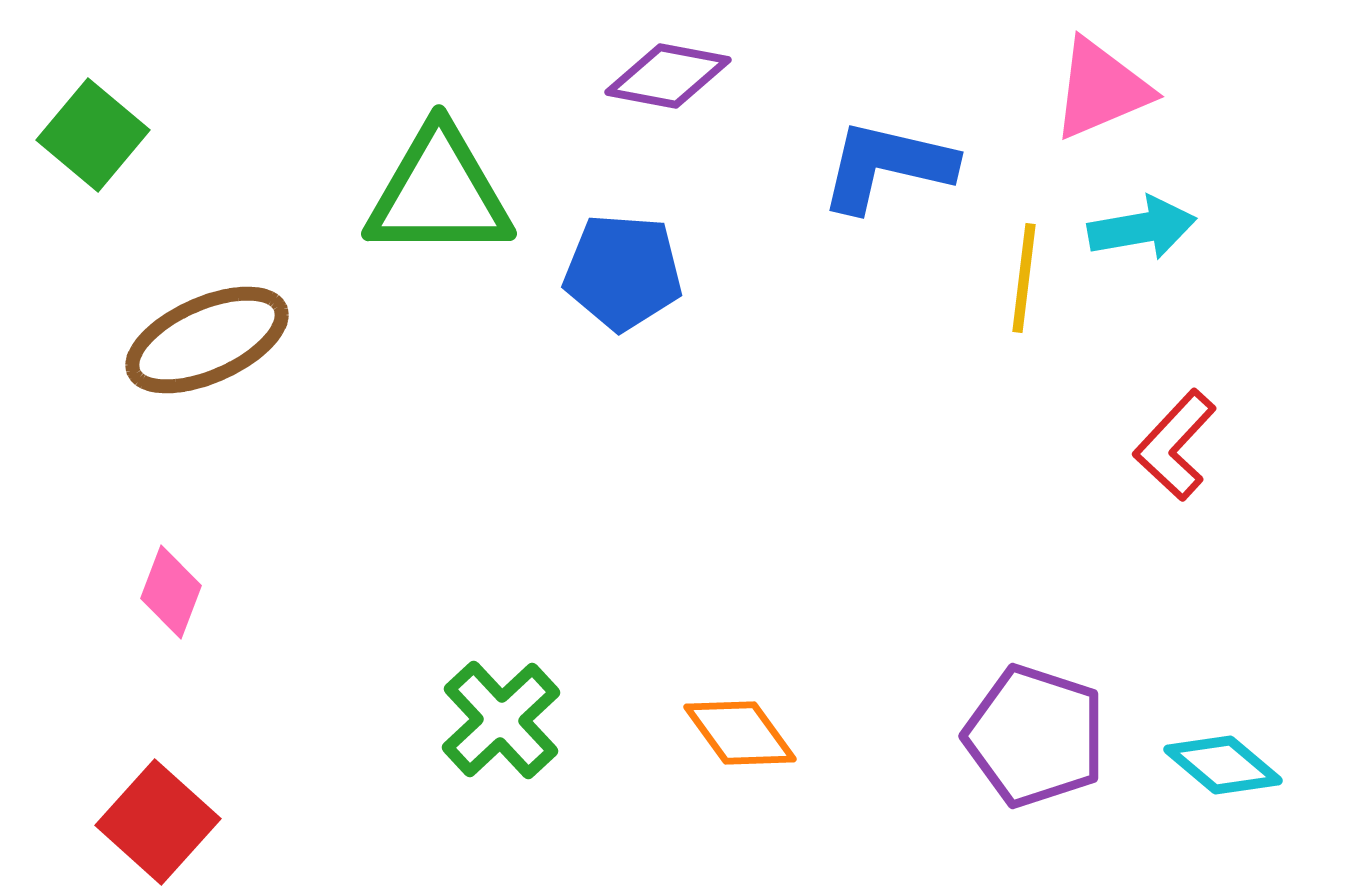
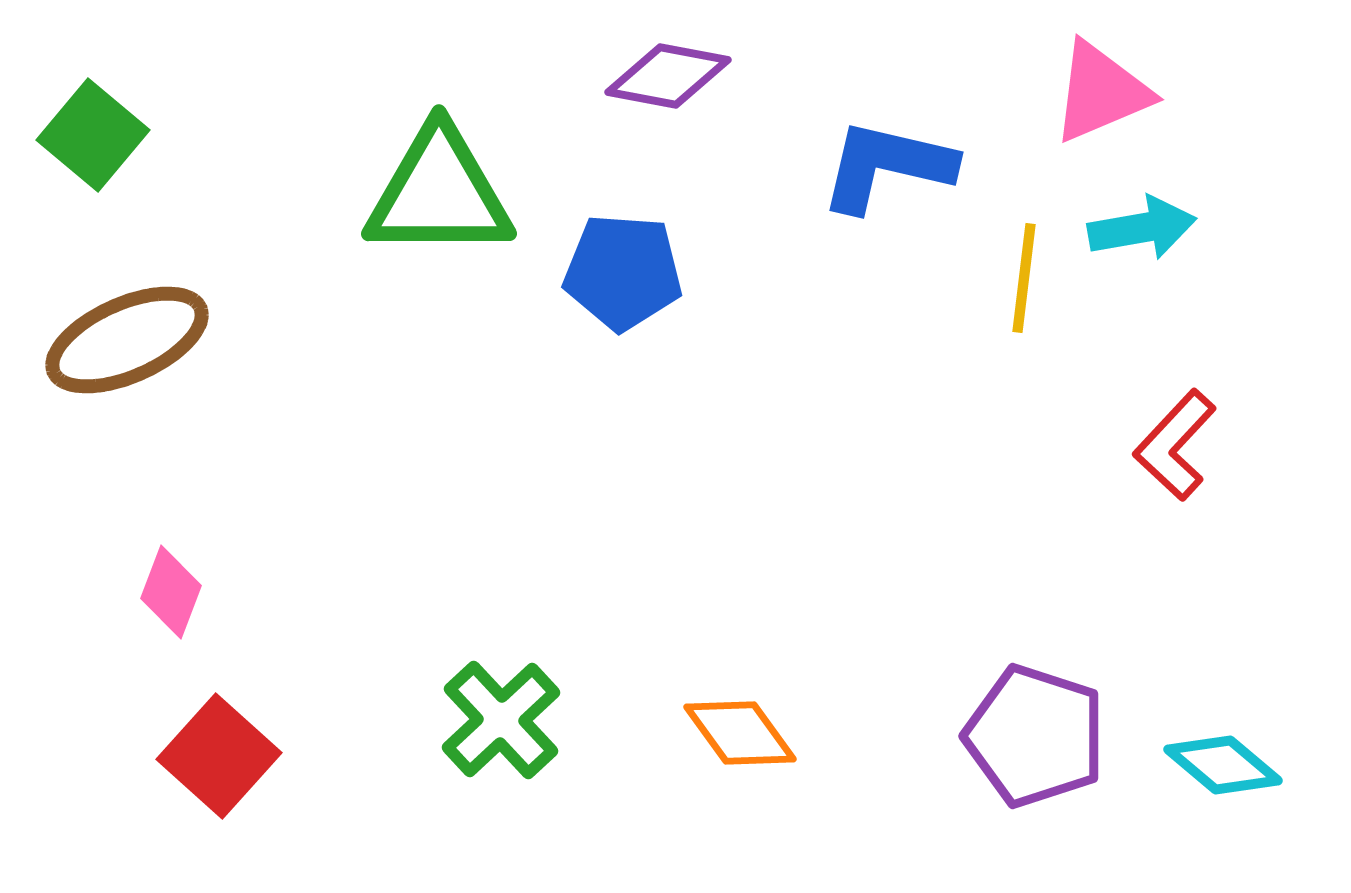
pink triangle: moved 3 px down
brown ellipse: moved 80 px left
red square: moved 61 px right, 66 px up
